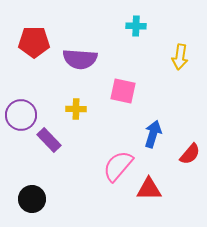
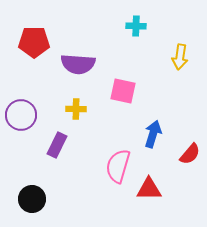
purple semicircle: moved 2 px left, 5 px down
purple rectangle: moved 8 px right, 5 px down; rotated 70 degrees clockwise
pink semicircle: rotated 24 degrees counterclockwise
